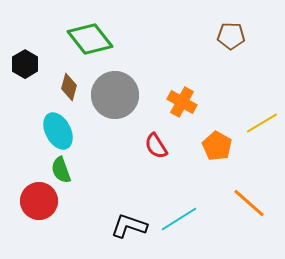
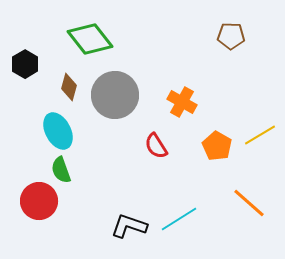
yellow line: moved 2 px left, 12 px down
